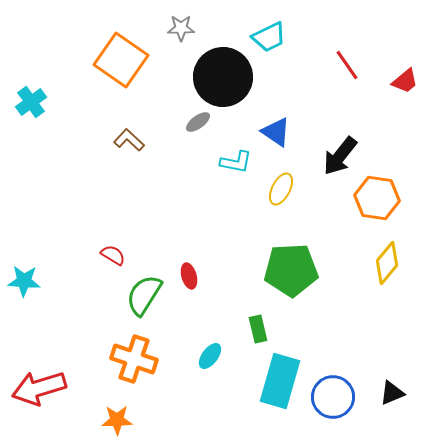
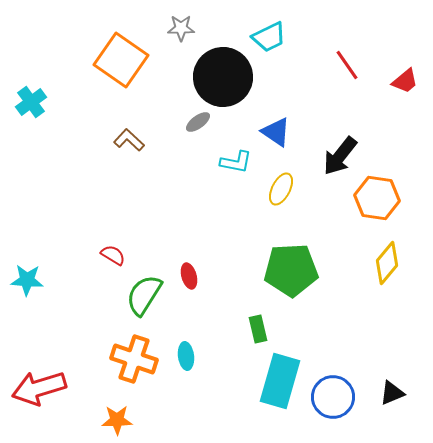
cyan star: moved 3 px right, 1 px up
cyan ellipse: moved 24 px left; rotated 44 degrees counterclockwise
